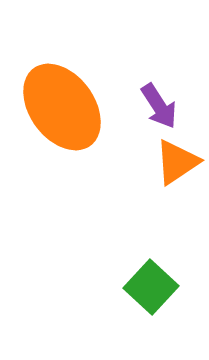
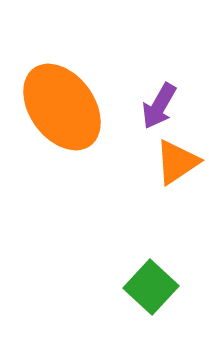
purple arrow: rotated 63 degrees clockwise
